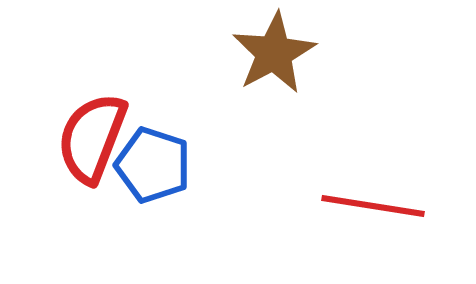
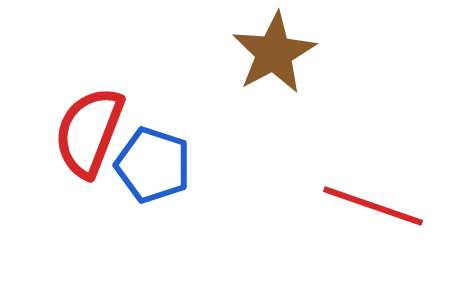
red semicircle: moved 3 px left, 6 px up
red line: rotated 10 degrees clockwise
